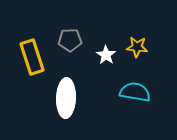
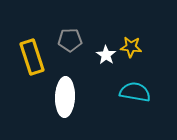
yellow star: moved 6 px left
white ellipse: moved 1 px left, 1 px up
